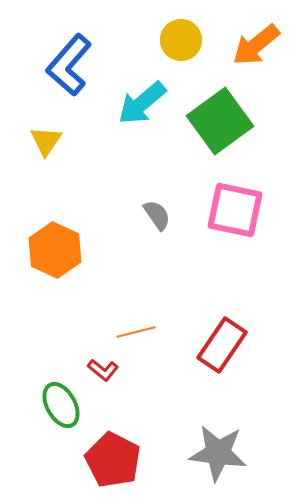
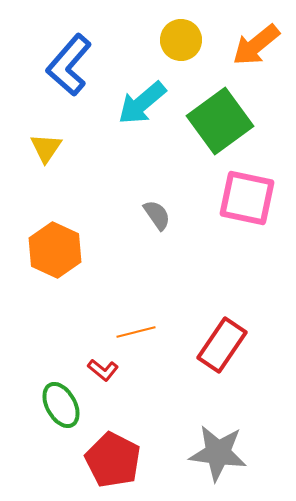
yellow triangle: moved 7 px down
pink square: moved 12 px right, 12 px up
